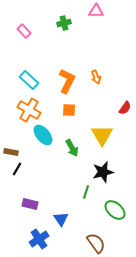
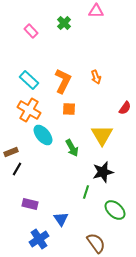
green cross: rotated 32 degrees counterclockwise
pink rectangle: moved 7 px right
orange L-shape: moved 4 px left
orange square: moved 1 px up
brown rectangle: rotated 32 degrees counterclockwise
